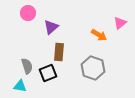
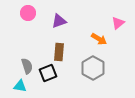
pink triangle: moved 2 px left
purple triangle: moved 8 px right, 6 px up; rotated 21 degrees clockwise
orange arrow: moved 4 px down
gray hexagon: rotated 10 degrees clockwise
